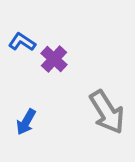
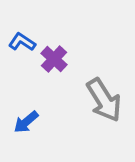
gray arrow: moved 3 px left, 12 px up
blue arrow: rotated 20 degrees clockwise
